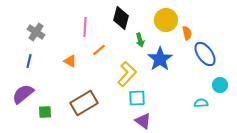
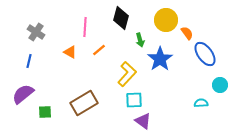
orange semicircle: rotated 24 degrees counterclockwise
orange triangle: moved 9 px up
cyan square: moved 3 px left, 2 px down
